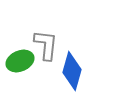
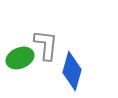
green ellipse: moved 3 px up
